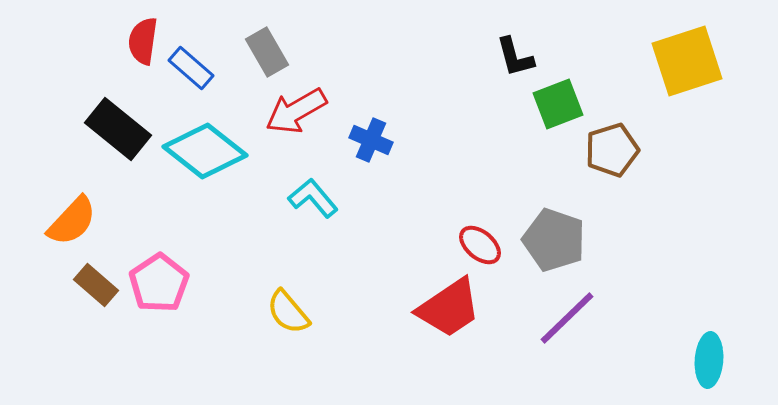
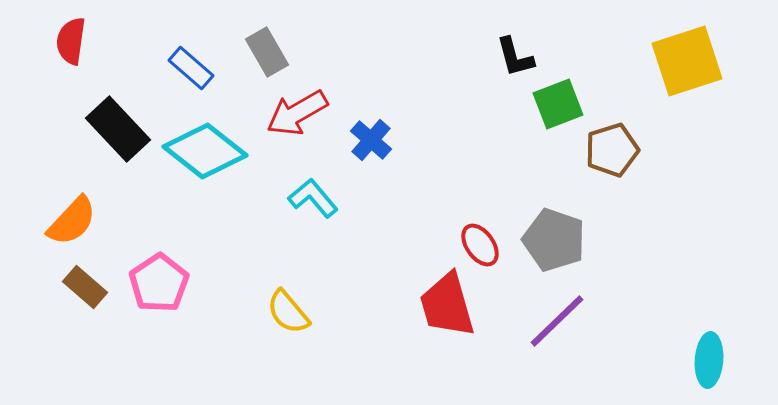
red semicircle: moved 72 px left
red arrow: moved 1 px right, 2 px down
black rectangle: rotated 8 degrees clockwise
blue cross: rotated 18 degrees clockwise
red ellipse: rotated 15 degrees clockwise
brown rectangle: moved 11 px left, 2 px down
red trapezoid: moved 2 px left, 3 px up; rotated 108 degrees clockwise
purple line: moved 10 px left, 3 px down
